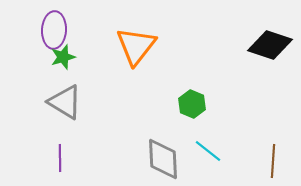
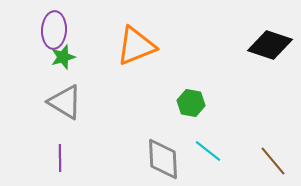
orange triangle: rotated 30 degrees clockwise
green hexagon: moved 1 px left, 1 px up; rotated 12 degrees counterclockwise
brown line: rotated 44 degrees counterclockwise
